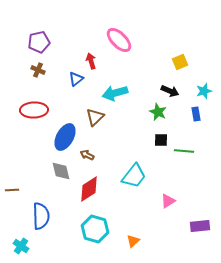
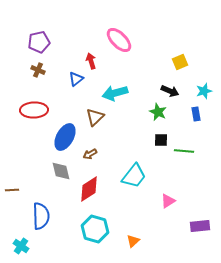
brown arrow: moved 3 px right, 1 px up; rotated 56 degrees counterclockwise
